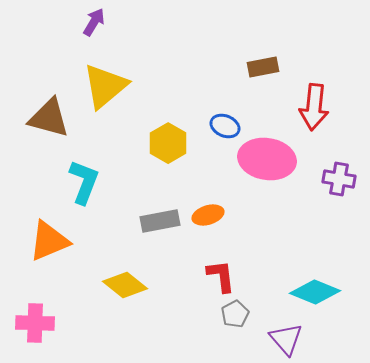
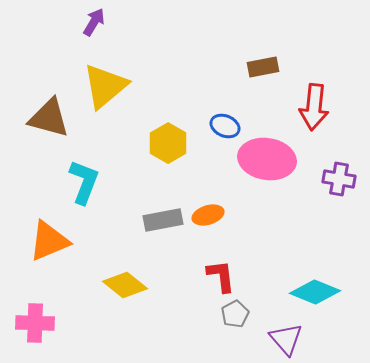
gray rectangle: moved 3 px right, 1 px up
